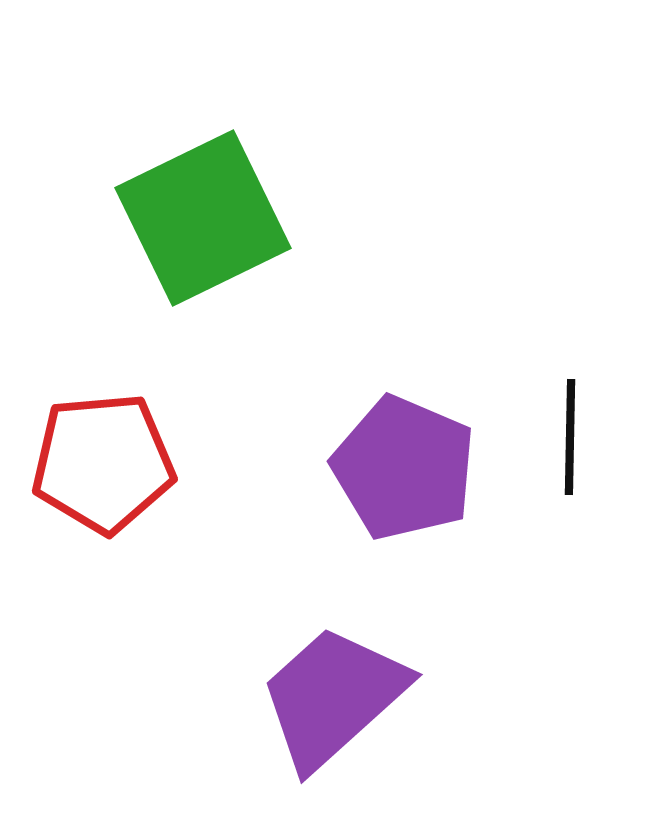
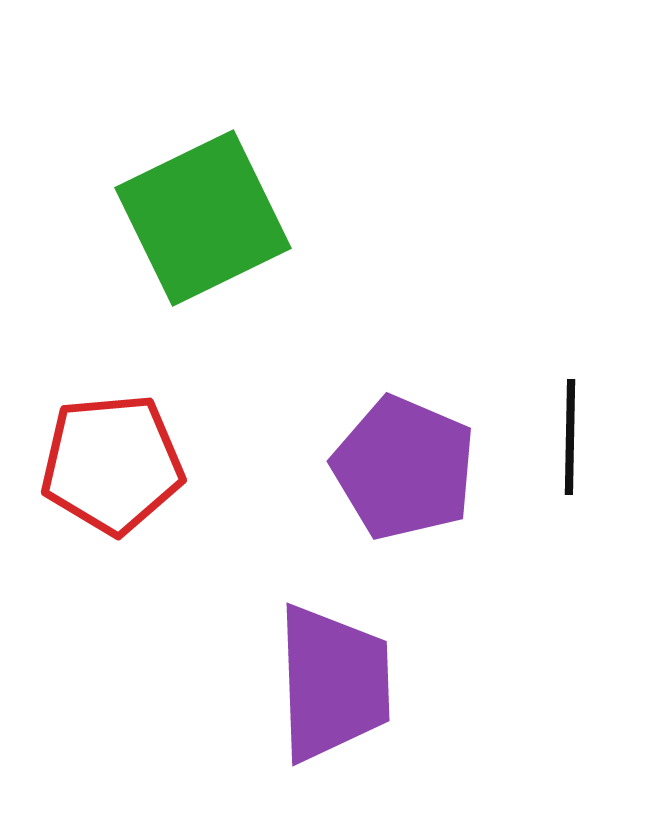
red pentagon: moved 9 px right, 1 px down
purple trapezoid: moved 14 px up; rotated 130 degrees clockwise
